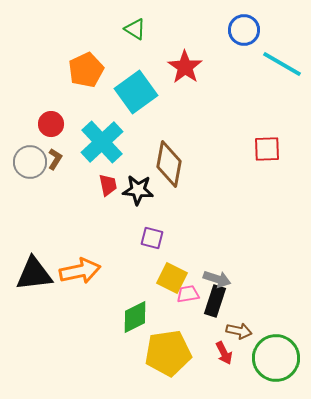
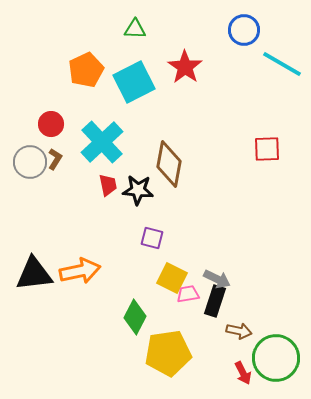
green triangle: rotated 30 degrees counterclockwise
cyan square: moved 2 px left, 10 px up; rotated 9 degrees clockwise
gray arrow: rotated 8 degrees clockwise
green diamond: rotated 36 degrees counterclockwise
red arrow: moved 19 px right, 20 px down
